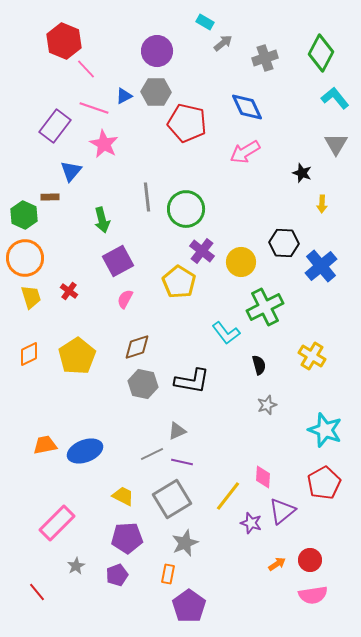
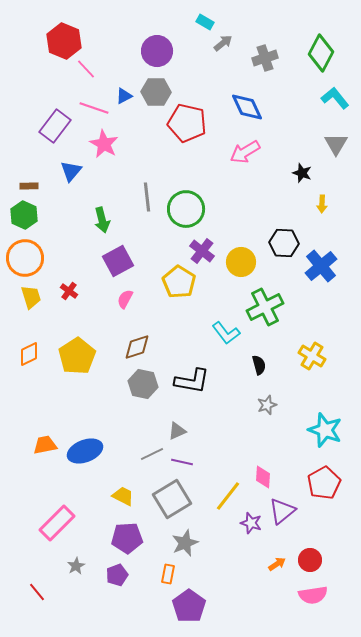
brown rectangle at (50, 197): moved 21 px left, 11 px up
